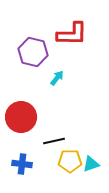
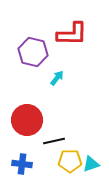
red circle: moved 6 px right, 3 px down
